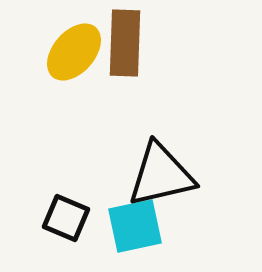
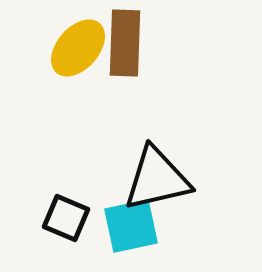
yellow ellipse: moved 4 px right, 4 px up
black triangle: moved 4 px left, 4 px down
cyan square: moved 4 px left
